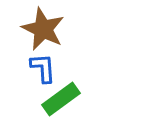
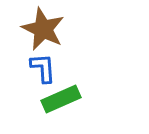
green rectangle: rotated 12 degrees clockwise
